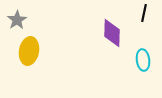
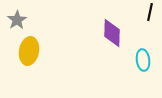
black line: moved 6 px right, 1 px up
